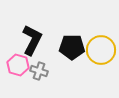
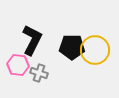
yellow circle: moved 6 px left
pink hexagon: rotated 10 degrees counterclockwise
gray cross: moved 2 px down
